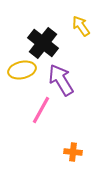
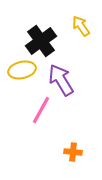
black cross: moved 2 px left, 2 px up; rotated 16 degrees clockwise
